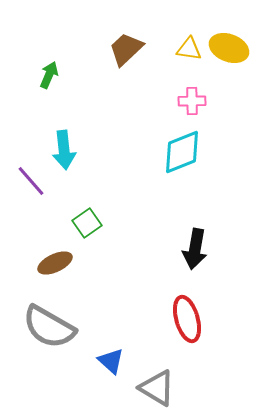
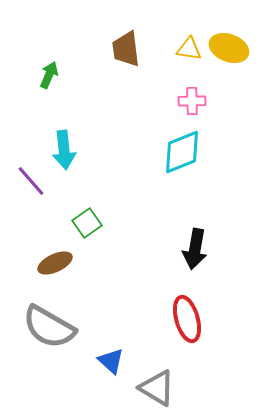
brown trapezoid: rotated 54 degrees counterclockwise
